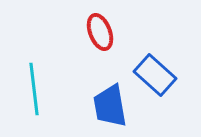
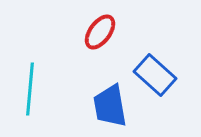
red ellipse: rotated 57 degrees clockwise
cyan line: moved 4 px left; rotated 12 degrees clockwise
